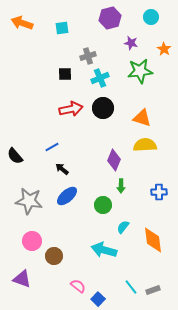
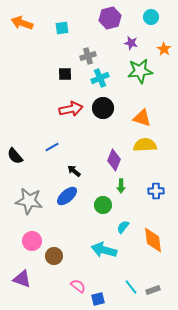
black arrow: moved 12 px right, 2 px down
blue cross: moved 3 px left, 1 px up
blue square: rotated 32 degrees clockwise
